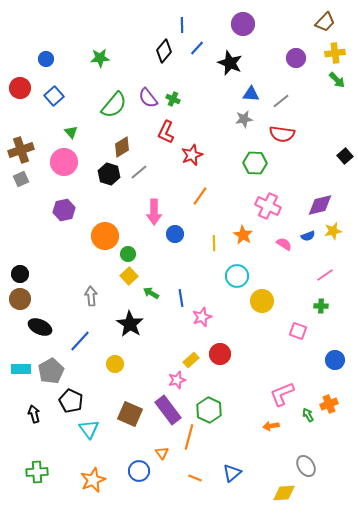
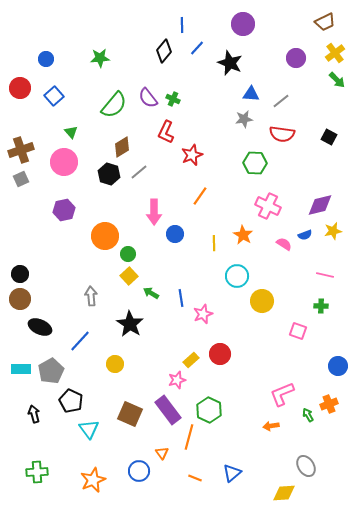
brown trapezoid at (325, 22): rotated 20 degrees clockwise
yellow cross at (335, 53): rotated 30 degrees counterclockwise
black square at (345, 156): moved 16 px left, 19 px up; rotated 21 degrees counterclockwise
blue semicircle at (308, 236): moved 3 px left, 1 px up
pink line at (325, 275): rotated 48 degrees clockwise
pink star at (202, 317): moved 1 px right, 3 px up
blue circle at (335, 360): moved 3 px right, 6 px down
